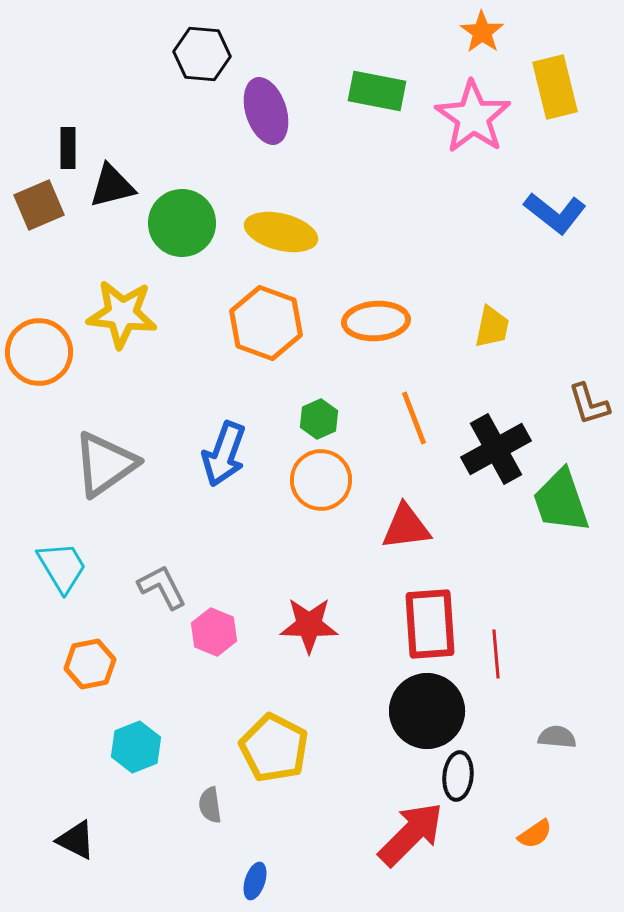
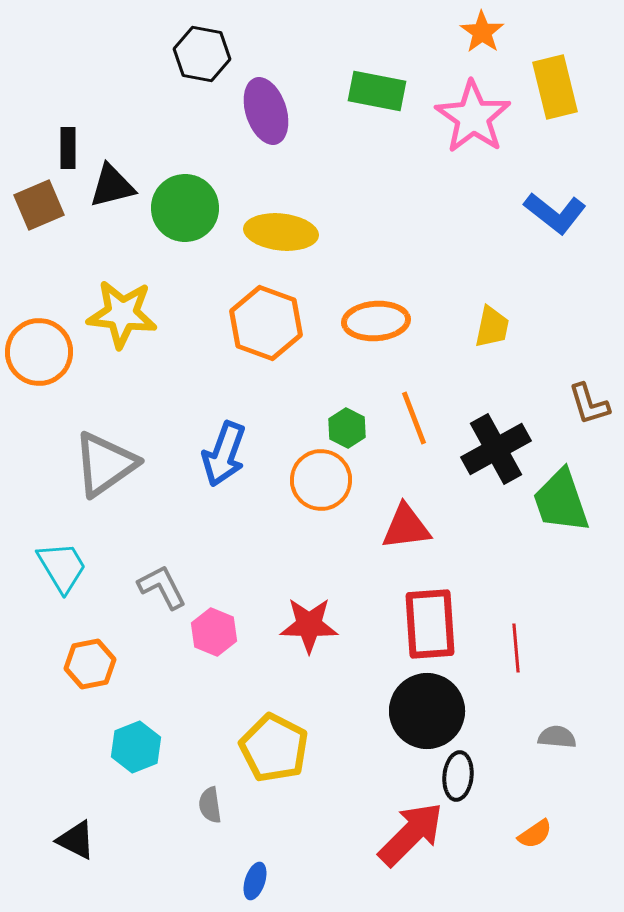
black hexagon at (202, 54): rotated 6 degrees clockwise
green circle at (182, 223): moved 3 px right, 15 px up
yellow ellipse at (281, 232): rotated 8 degrees counterclockwise
green hexagon at (319, 419): moved 28 px right, 9 px down; rotated 9 degrees counterclockwise
red line at (496, 654): moved 20 px right, 6 px up
